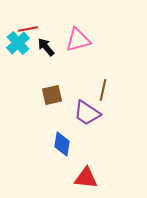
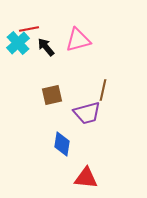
red line: moved 1 px right
purple trapezoid: rotated 48 degrees counterclockwise
